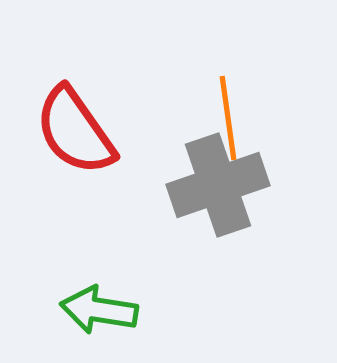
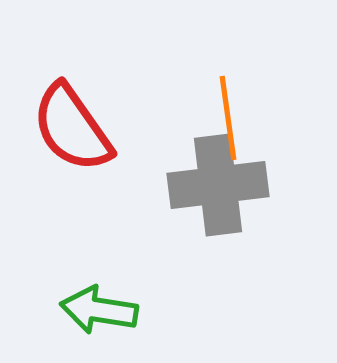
red semicircle: moved 3 px left, 3 px up
gray cross: rotated 12 degrees clockwise
